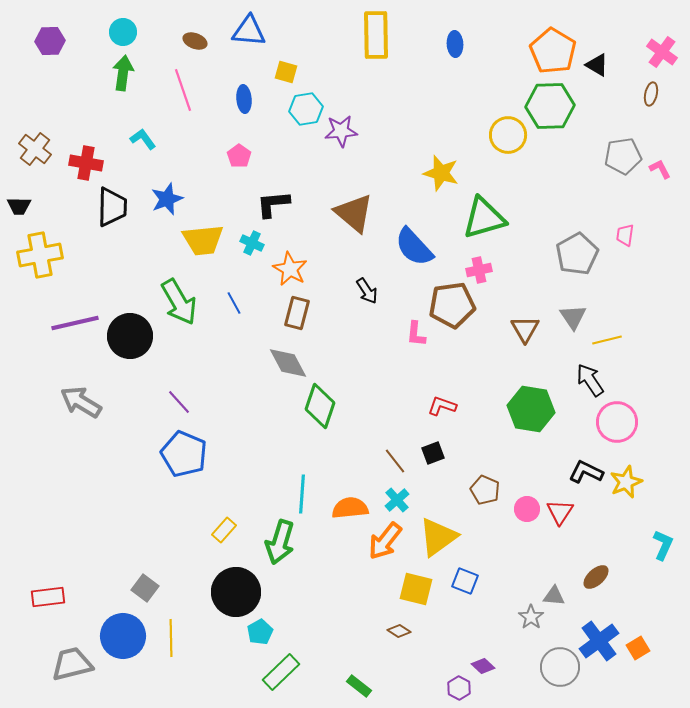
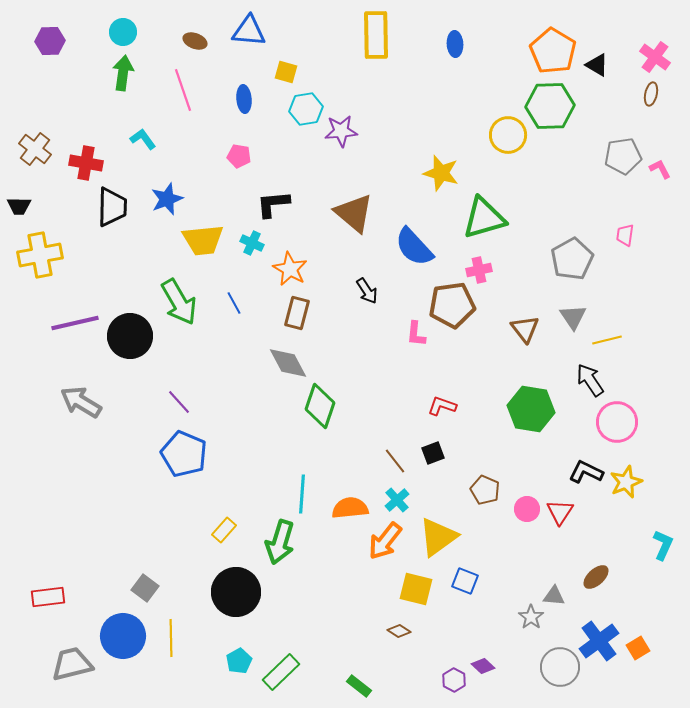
pink cross at (662, 52): moved 7 px left, 5 px down
pink pentagon at (239, 156): rotated 25 degrees counterclockwise
gray pentagon at (577, 254): moved 5 px left, 5 px down
brown triangle at (525, 329): rotated 8 degrees counterclockwise
cyan pentagon at (260, 632): moved 21 px left, 29 px down
purple hexagon at (459, 688): moved 5 px left, 8 px up
